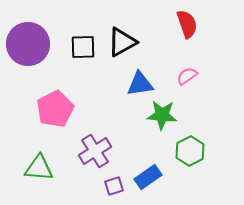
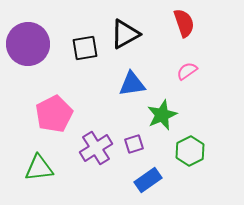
red semicircle: moved 3 px left, 1 px up
black triangle: moved 3 px right, 8 px up
black square: moved 2 px right, 1 px down; rotated 8 degrees counterclockwise
pink semicircle: moved 5 px up
blue triangle: moved 8 px left
pink pentagon: moved 1 px left, 5 px down
green star: rotated 28 degrees counterclockwise
purple cross: moved 1 px right, 3 px up
green triangle: rotated 12 degrees counterclockwise
blue rectangle: moved 3 px down
purple square: moved 20 px right, 42 px up
